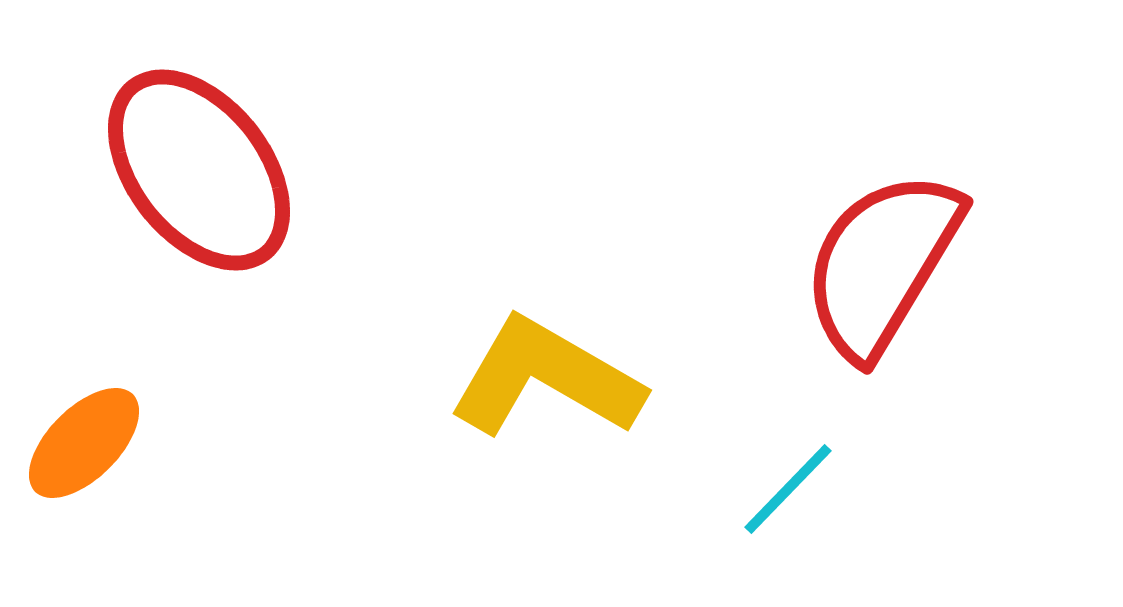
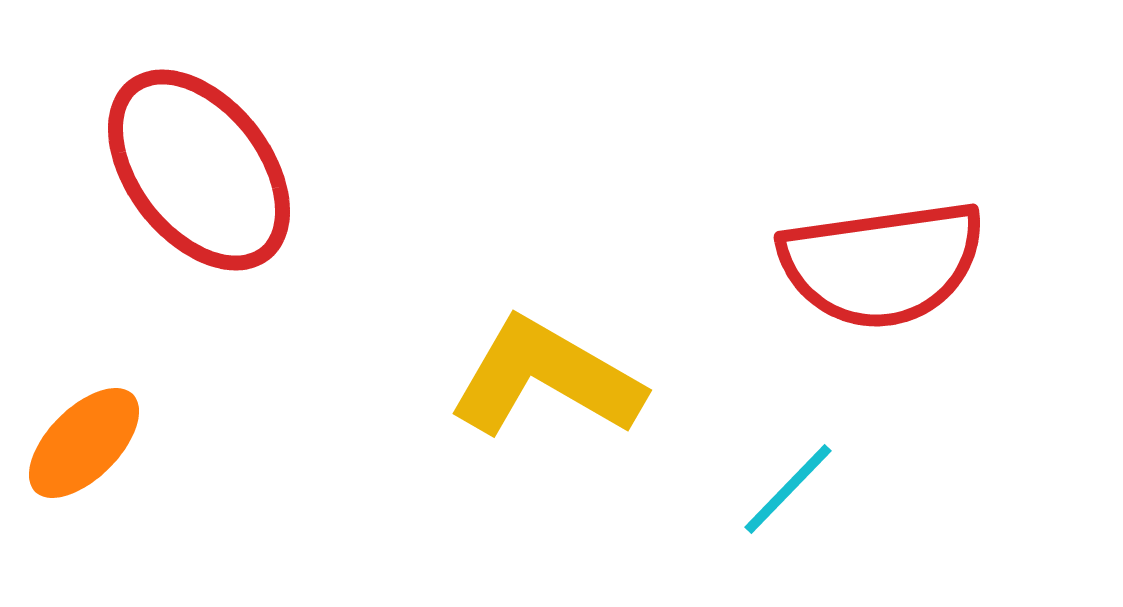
red semicircle: rotated 129 degrees counterclockwise
